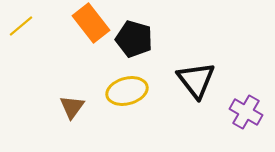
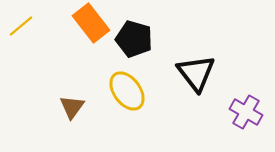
black triangle: moved 7 px up
yellow ellipse: rotated 69 degrees clockwise
